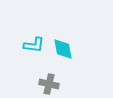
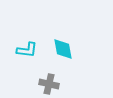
cyan L-shape: moved 7 px left, 5 px down
